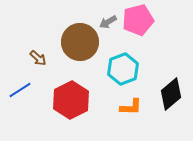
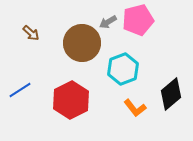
brown circle: moved 2 px right, 1 px down
brown arrow: moved 7 px left, 25 px up
orange L-shape: moved 4 px right, 1 px down; rotated 50 degrees clockwise
